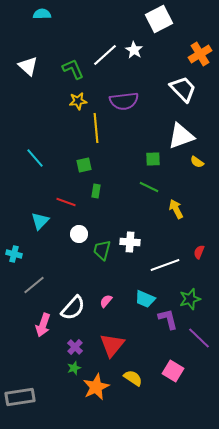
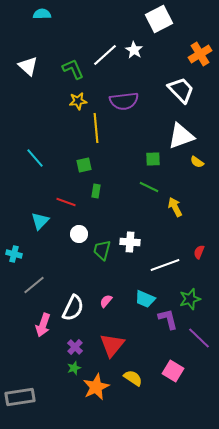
white trapezoid at (183, 89): moved 2 px left, 1 px down
yellow arrow at (176, 209): moved 1 px left, 2 px up
white semicircle at (73, 308): rotated 16 degrees counterclockwise
